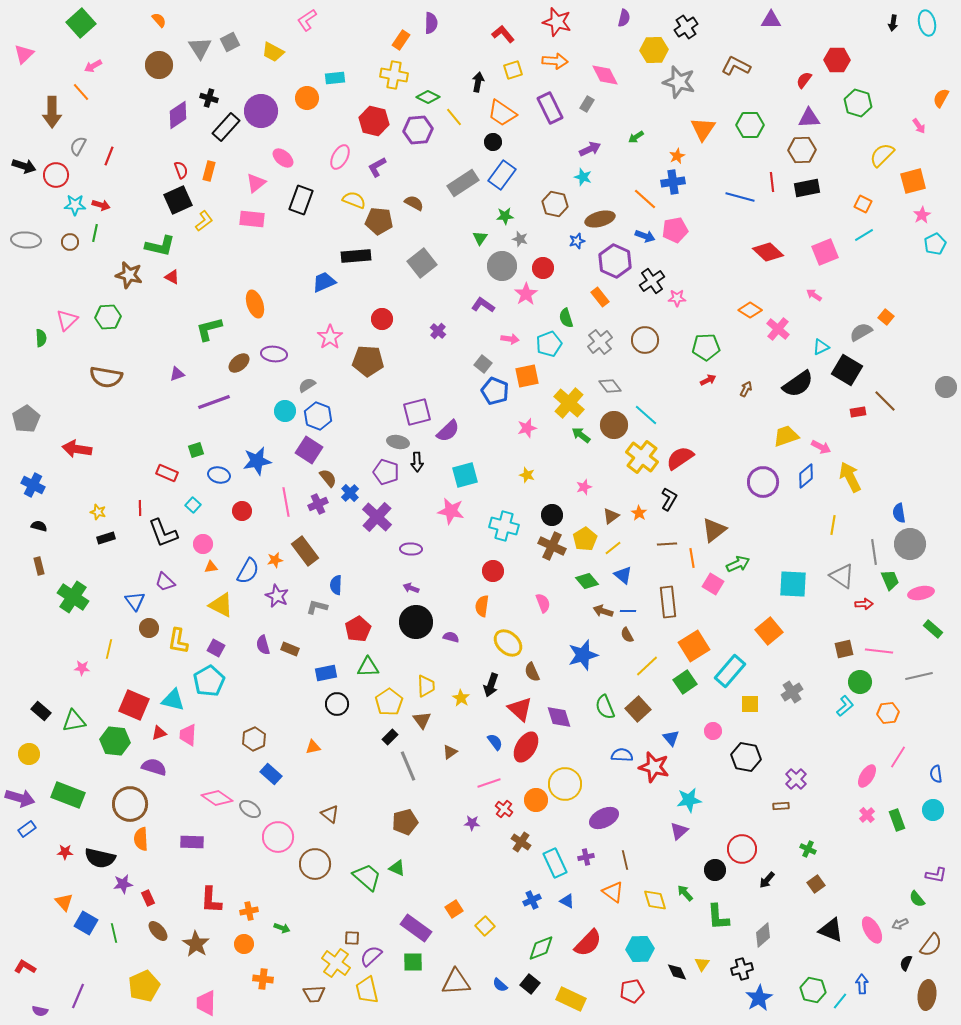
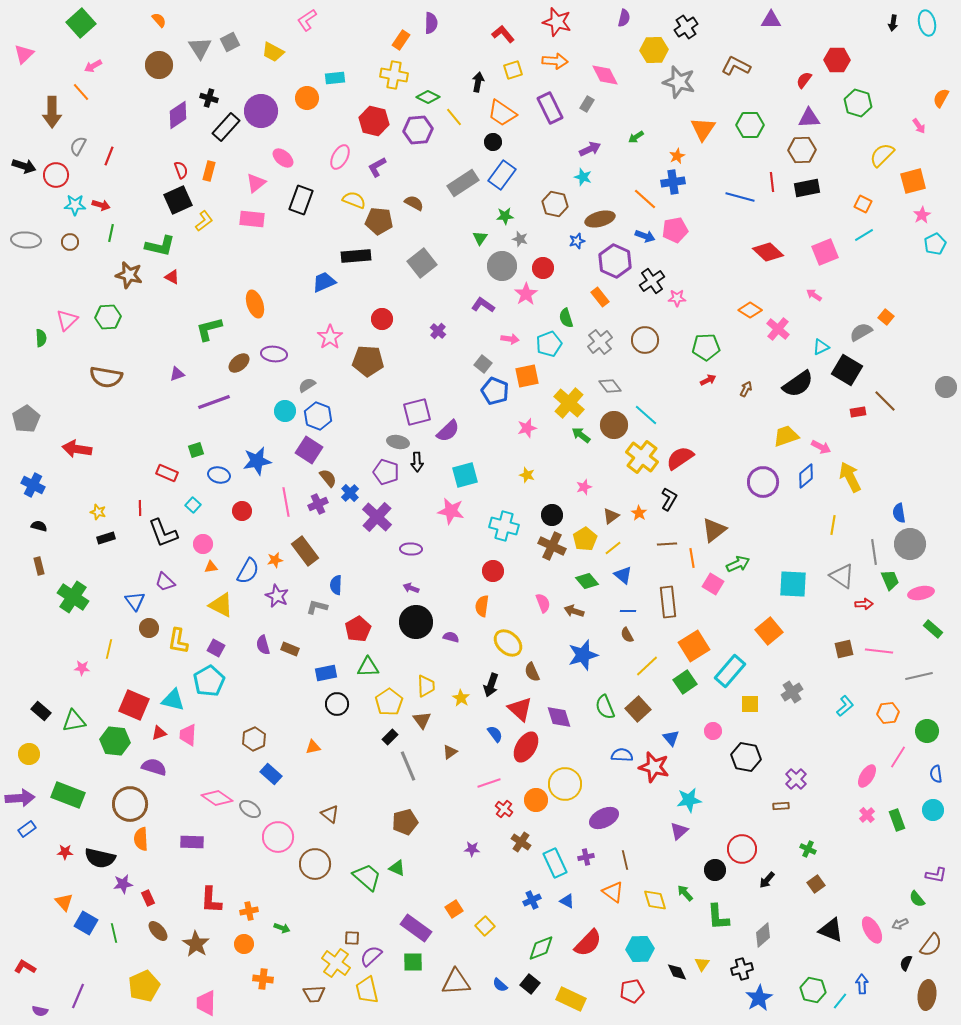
green line at (95, 233): moved 16 px right
brown arrow at (603, 611): moved 29 px left
green circle at (860, 682): moved 67 px right, 49 px down
blue semicircle at (495, 742): moved 8 px up
purple arrow at (20, 798): rotated 20 degrees counterclockwise
purple star at (472, 823): moved 26 px down
